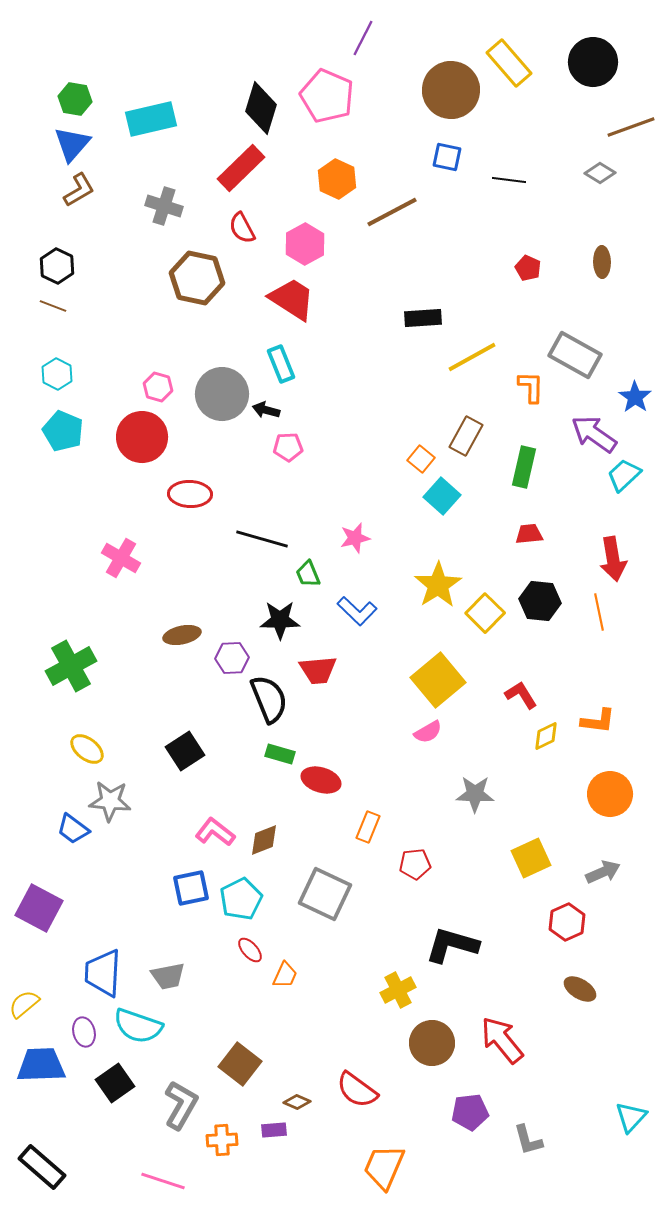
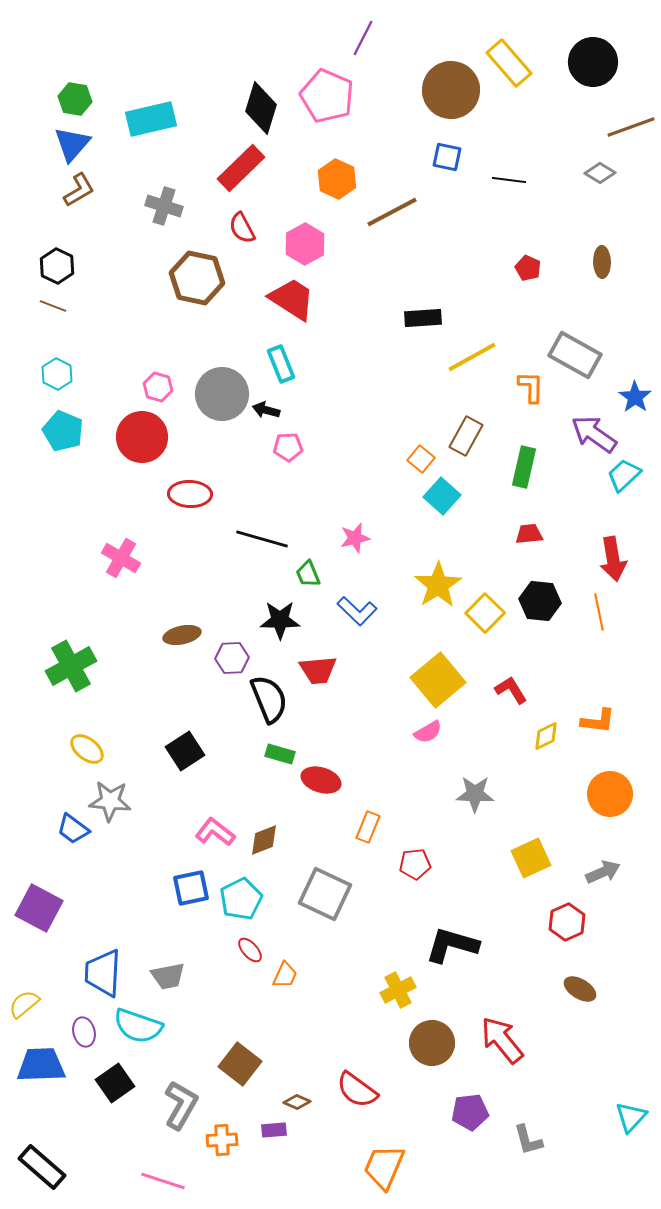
red L-shape at (521, 695): moved 10 px left, 5 px up
